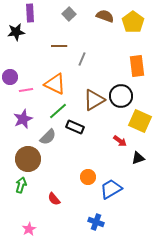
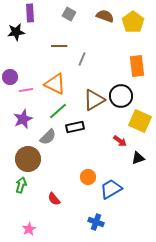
gray square: rotated 16 degrees counterclockwise
black rectangle: rotated 36 degrees counterclockwise
